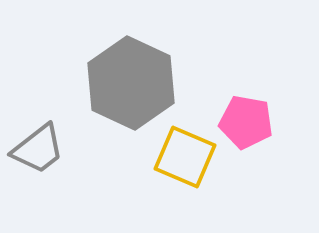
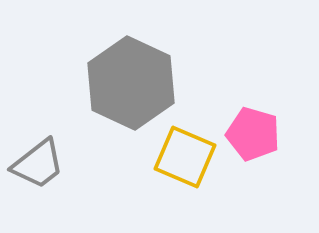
pink pentagon: moved 7 px right, 12 px down; rotated 6 degrees clockwise
gray trapezoid: moved 15 px down
